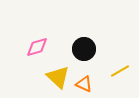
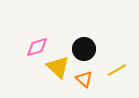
yellow line: moved 3 px left, 1 px up
yellow triangle: moved 10 px up
orange triangle: moved 5 px up; rotated 18 degrees clockwise
